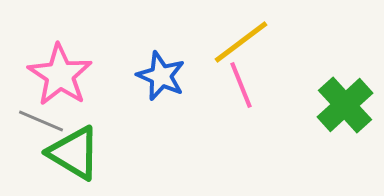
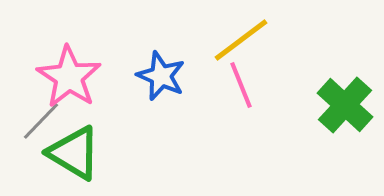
yellow line: moved 2 px up
pink star: moved 9 px right, 2 px down
green cross: rotated 6 degrees counterclockwise
gray line: rotated 69 degrees counterclockwise
